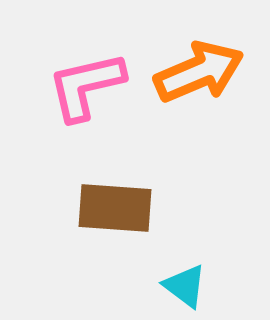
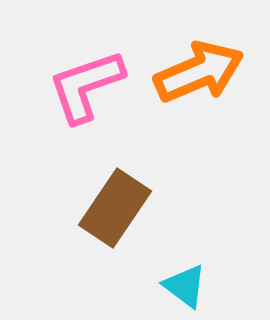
pink L-shape: rotated 6 degrees counterclockwise
brown rectangle: rotated 60 degrees counterclockwise
